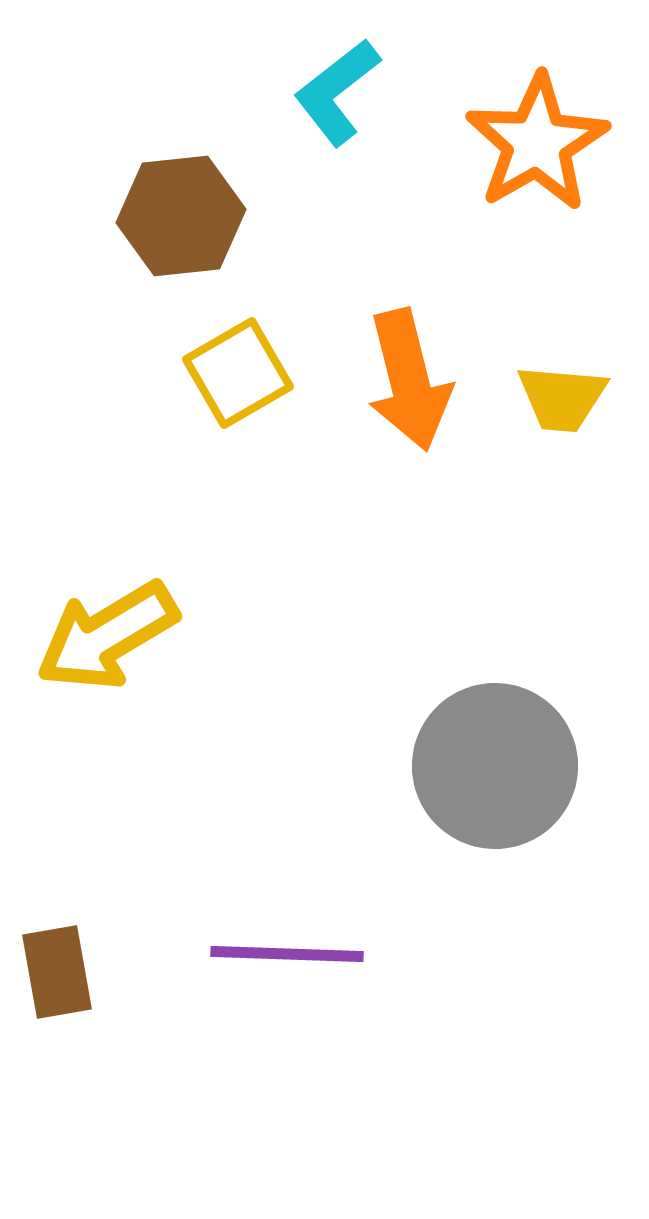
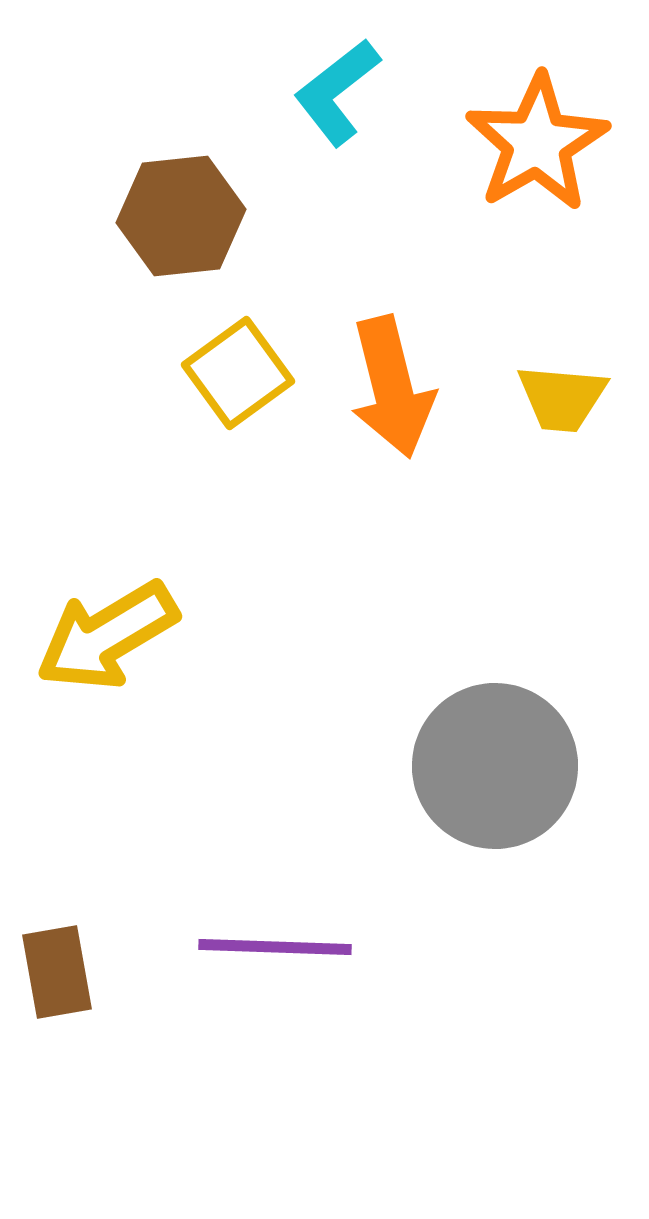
yellow square: rotated 6 degrees counterclockwise
orange arrow: moved 17 px left, 7 px down
purple line: moved 12 px left, 7 px up
